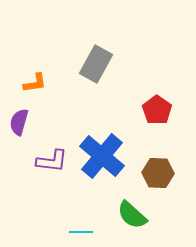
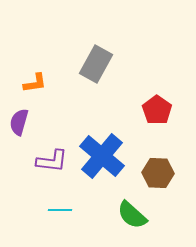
cyan line: moved 21 px left, 22 px up
